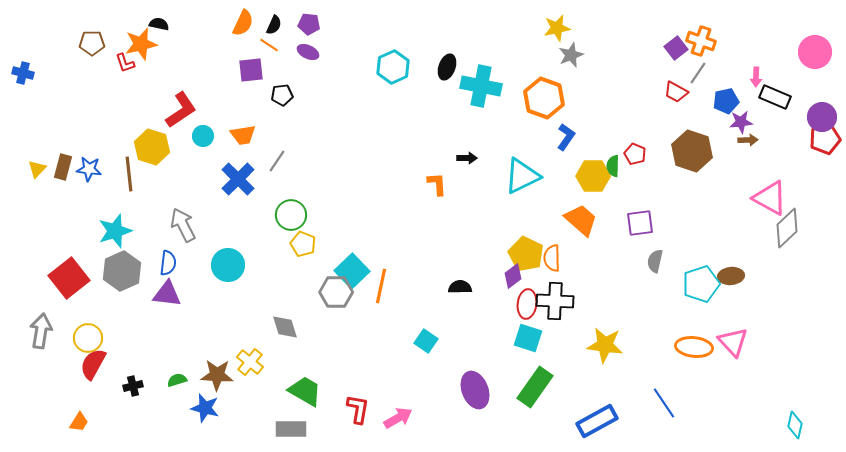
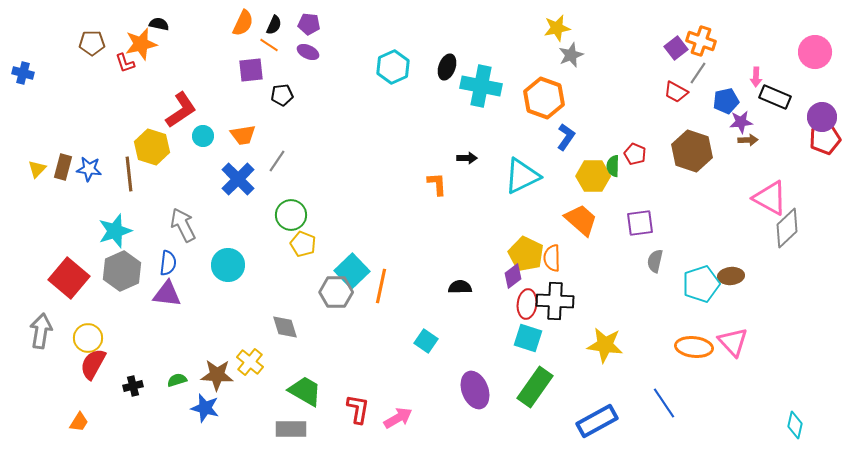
red square at (69, 278): rotated 12 degrees counterclockwise
